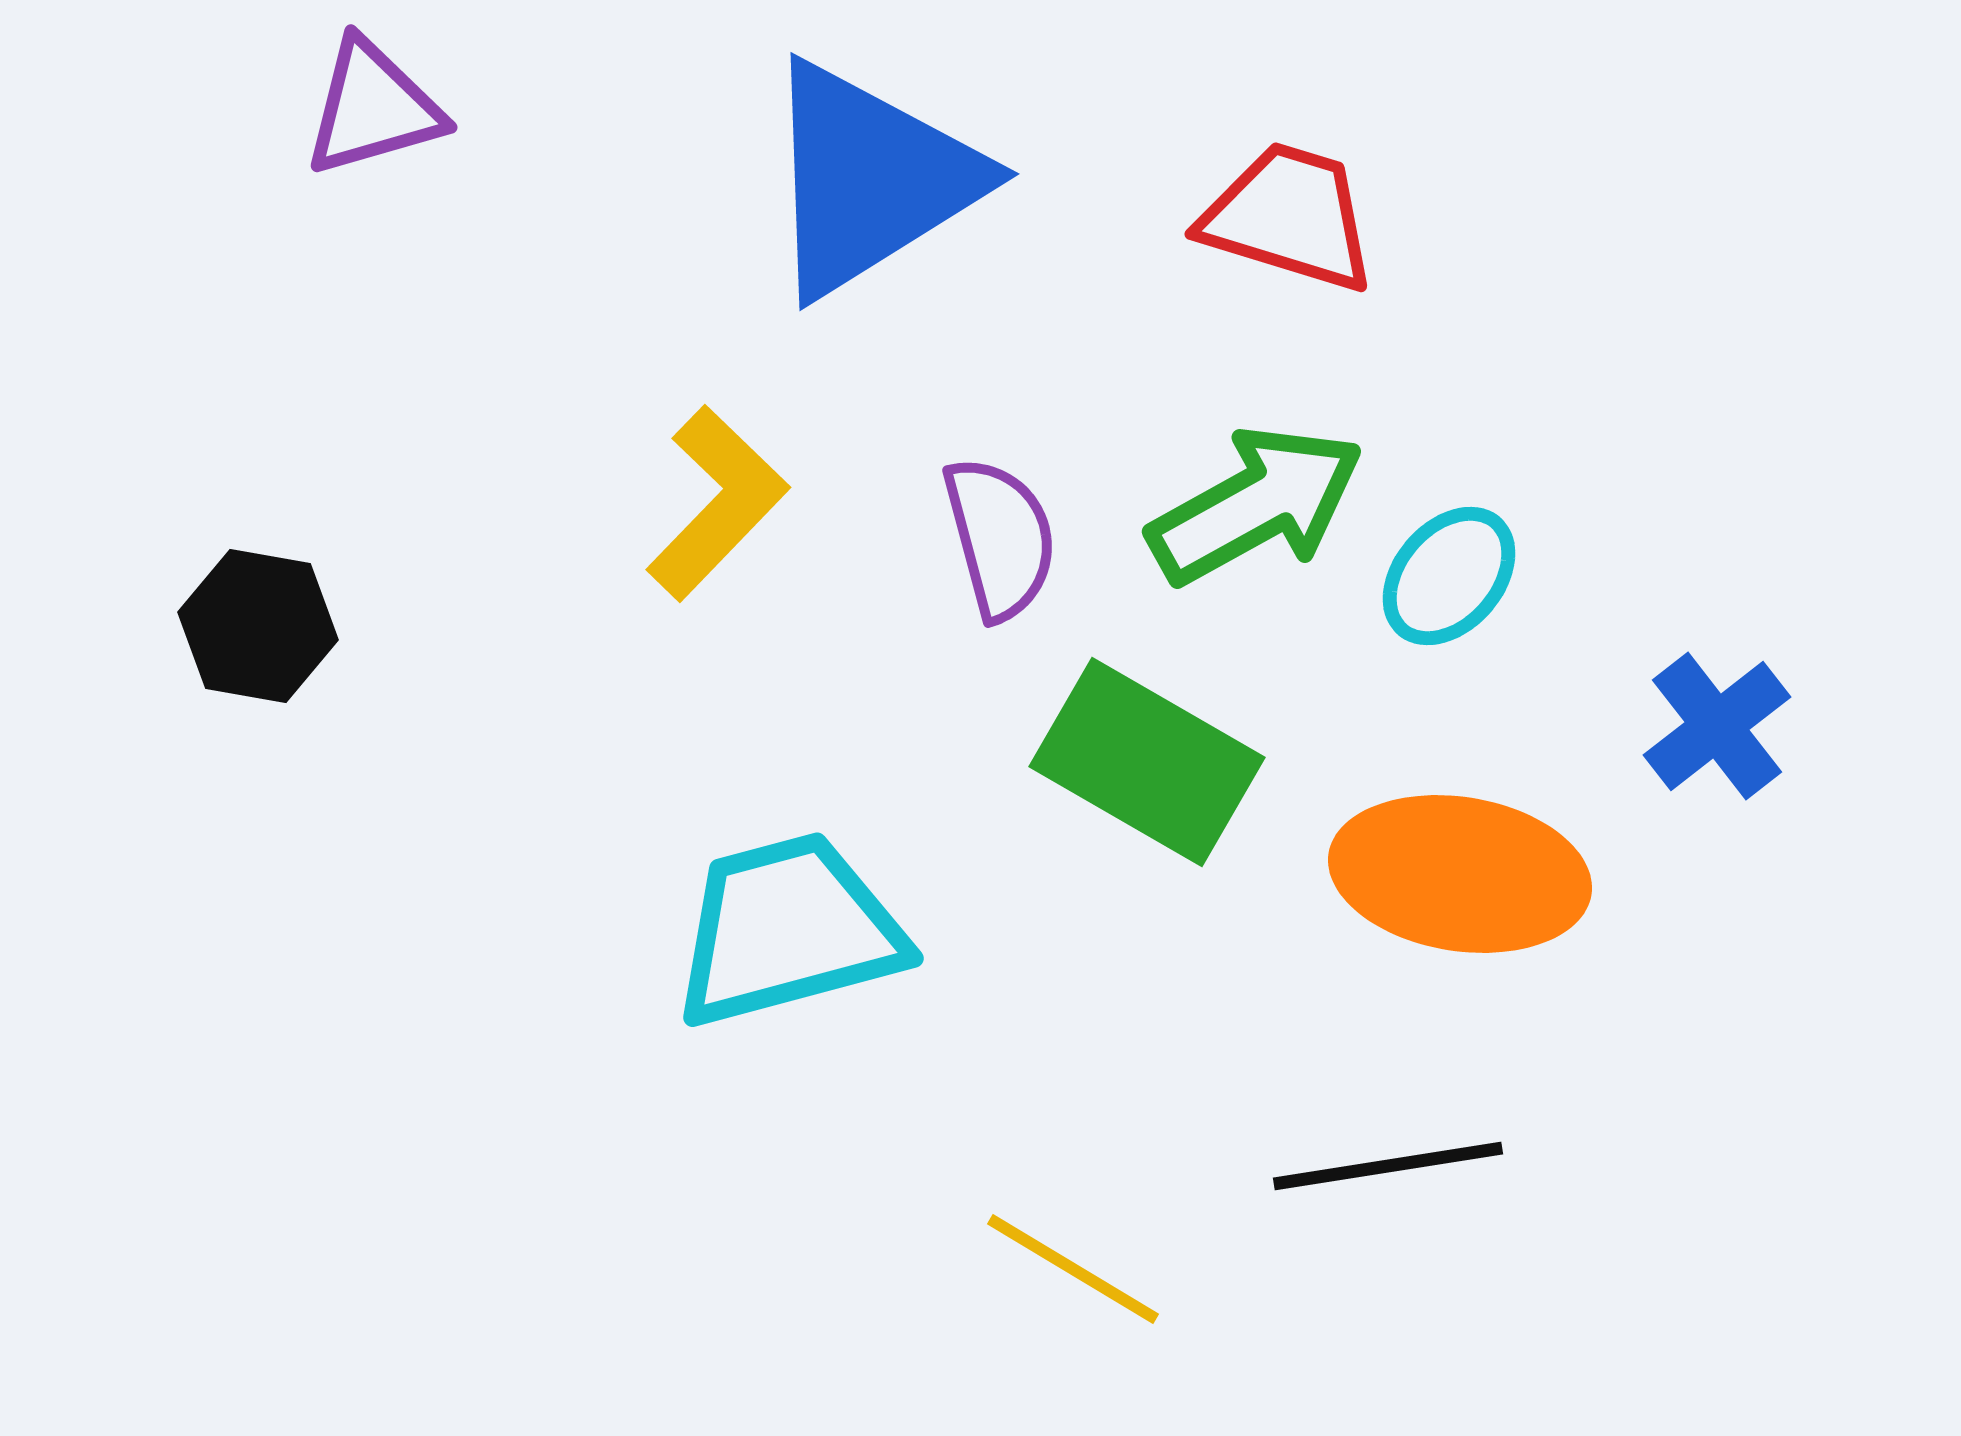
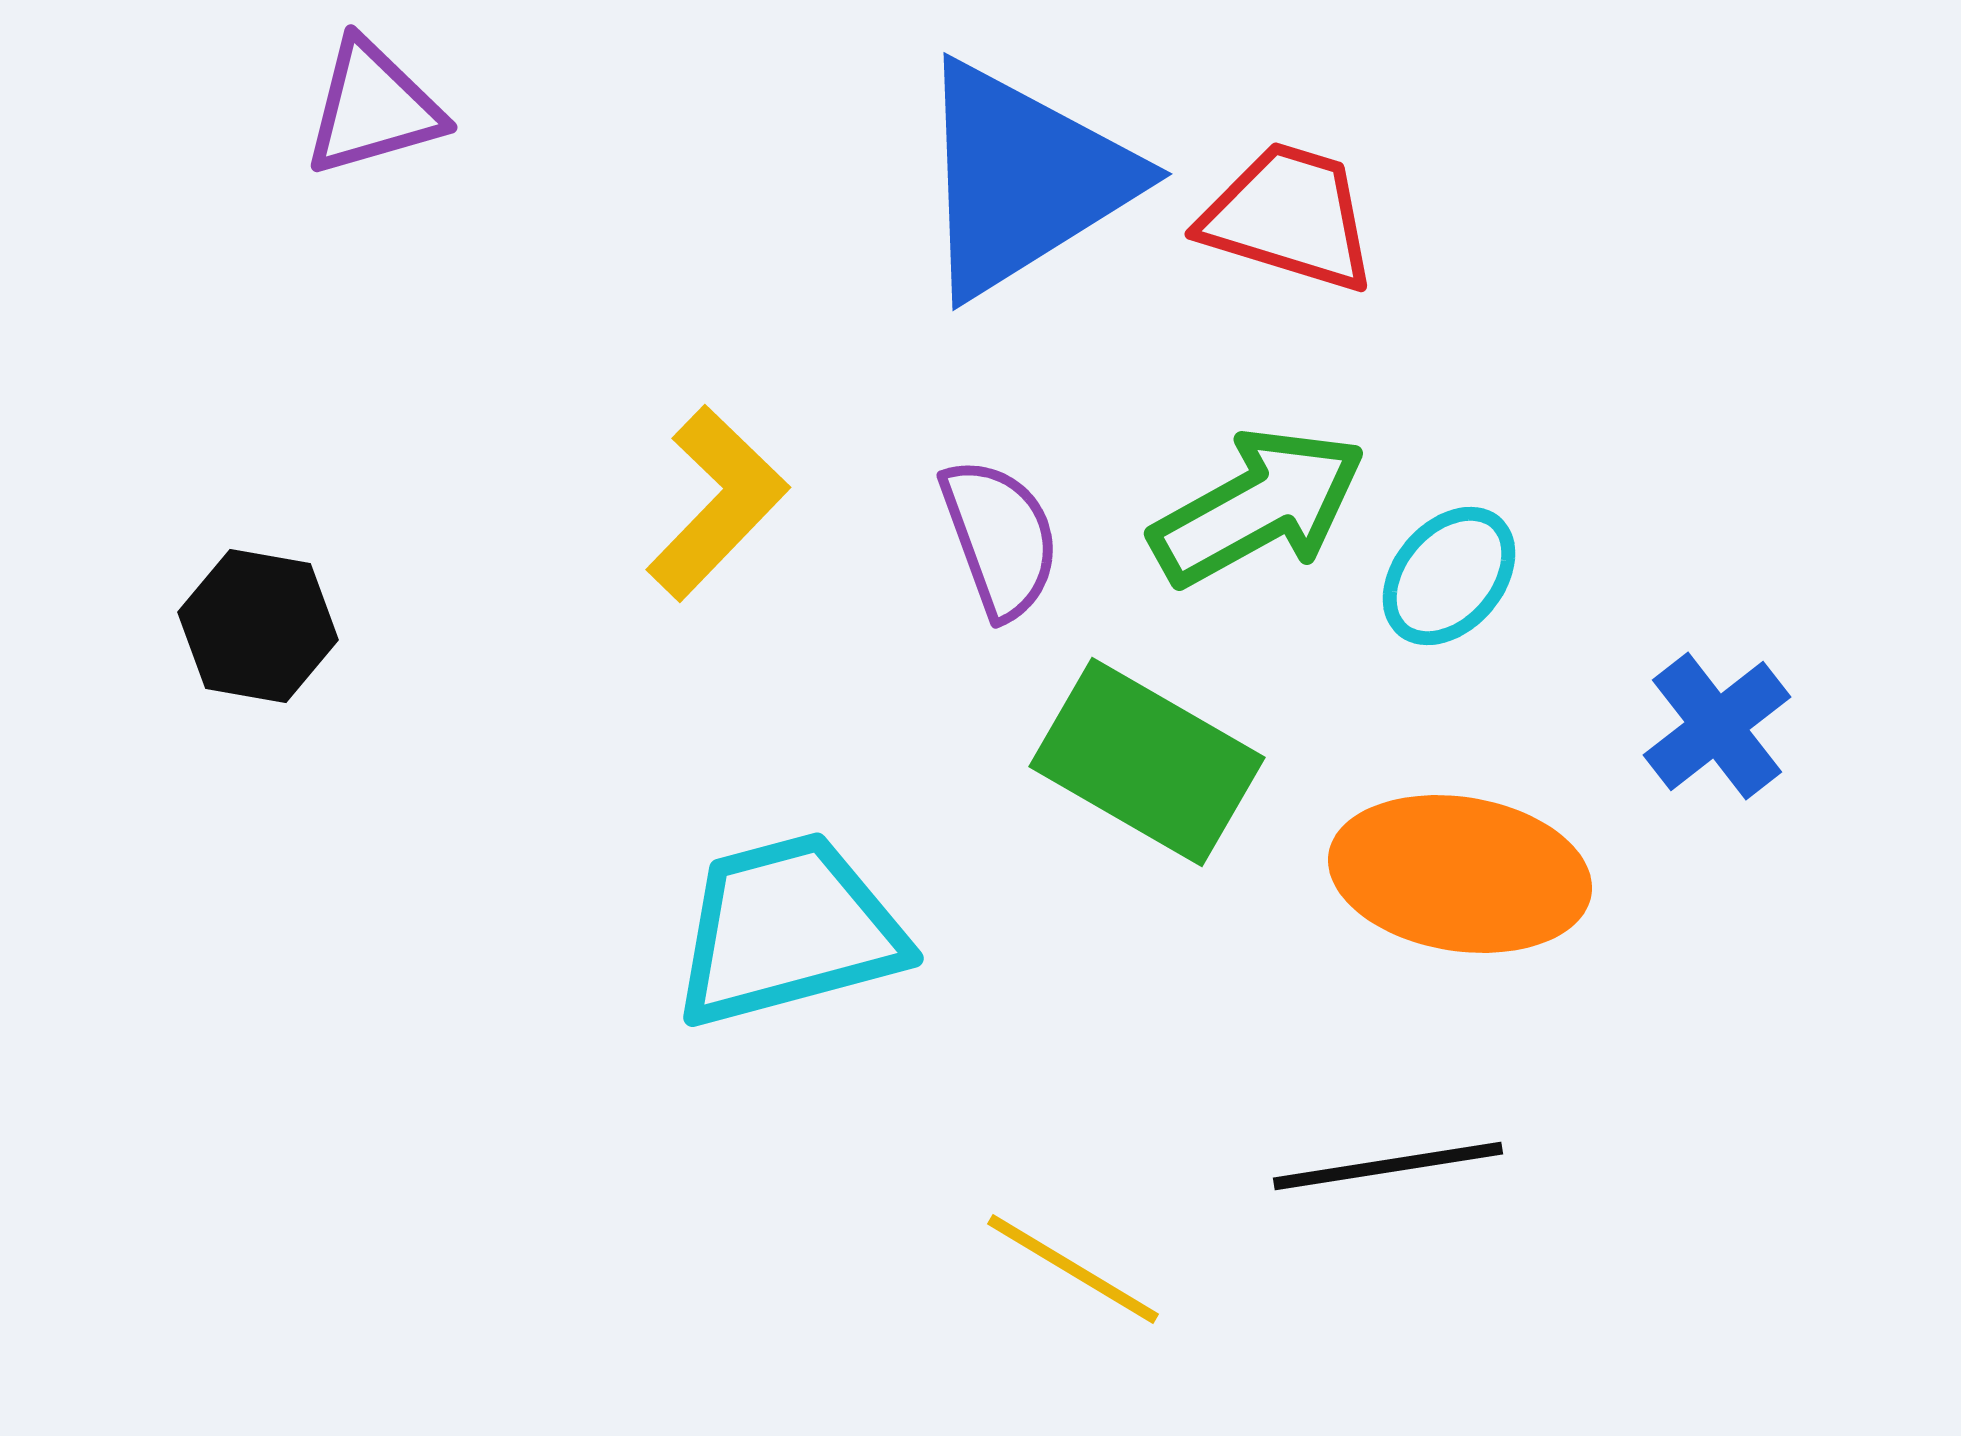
blue triangle: moved 153 px right
green arrow: moved 2 px right, 2 px down
purple semicircle: rotated 5 degrees counterclockwise
